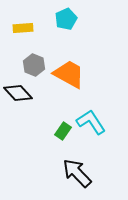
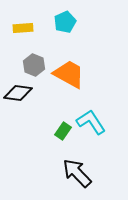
cyan pentagon: moved 1 px left, 3 px down
black diamond: rotated 40 degrees counterclockwise
